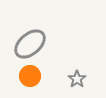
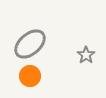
gray star: moved 9 px right, 24 px up
